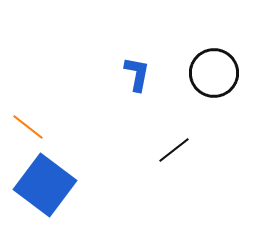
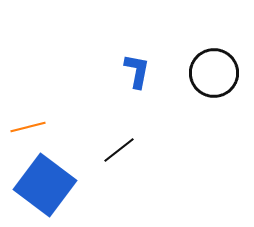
blue L-shape: moved 3 px up
orange line: rotated 52 degrees counterclockwise
black line: moved 55 px left
